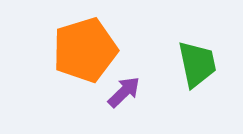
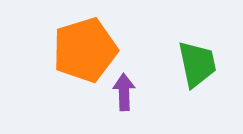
purple arrow: rotated 48 degrees counterclockwise
